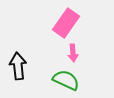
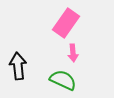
green semicircle: moved 3 px left
